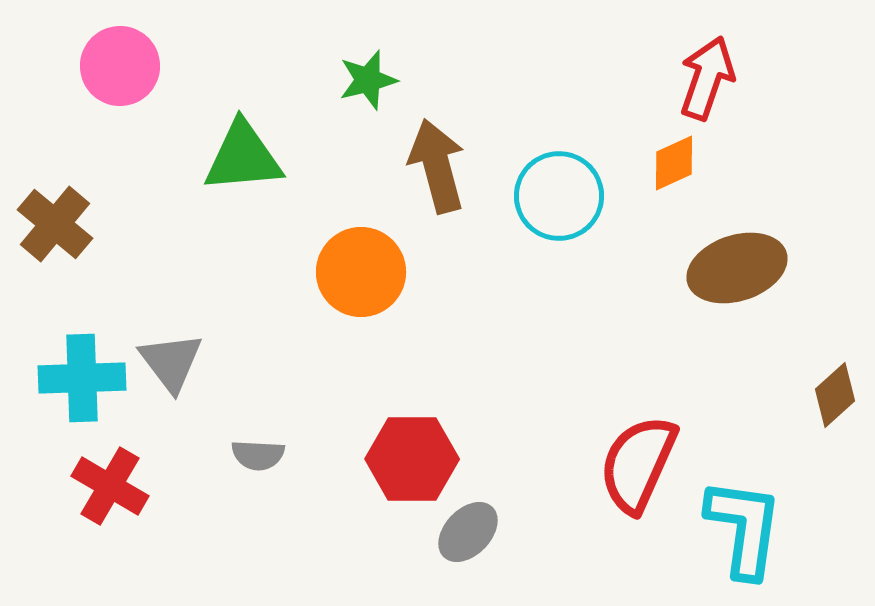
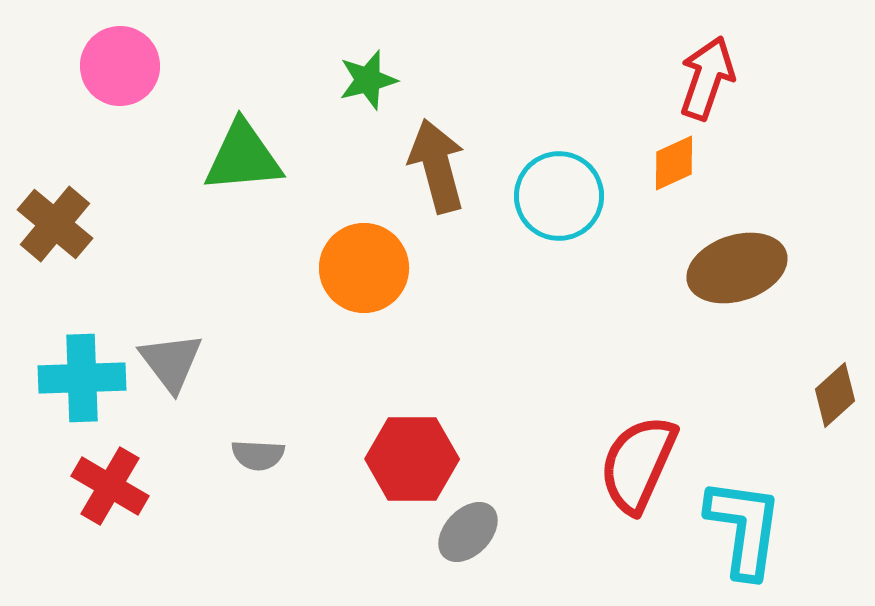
orange circle: moved 3 px right, 4 px up
